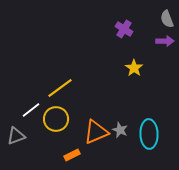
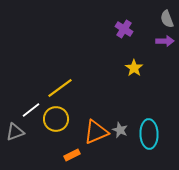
gray triangle: moved 1 px left, 4 px up
